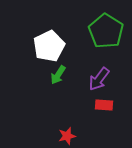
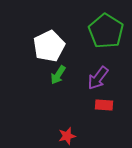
purple arrow: moved 1 px left, 1 px up
